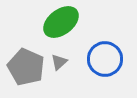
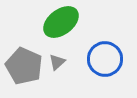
gray triangle: moved 2 px left
gray pentagon: moved 2 px left, 1 px up
